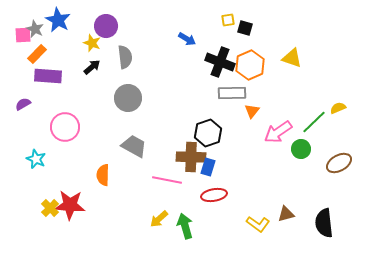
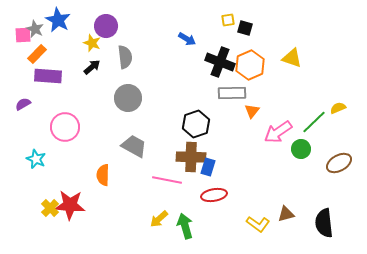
black hexagon: moved 12 px left, 9 px up
